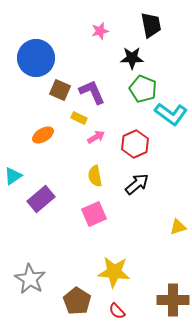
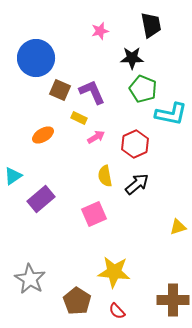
cyan L-shape: rotated 24 degrees counterclockwise
yellow semicircle: moved 10 px right
